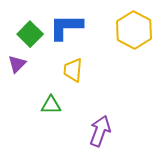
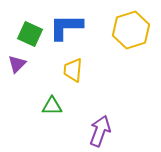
yellow hexagon: moved 3 px left; rotated 15 degrees clockwise
green square: rotated 20 degrees counterclockwise
green triangle: moved 1 px right, 1 px down
